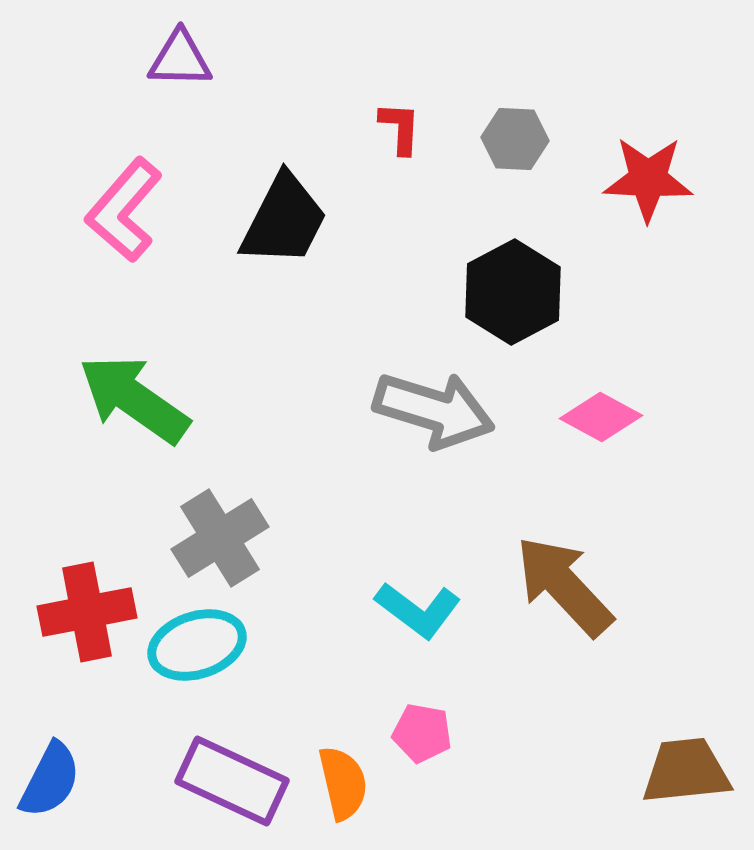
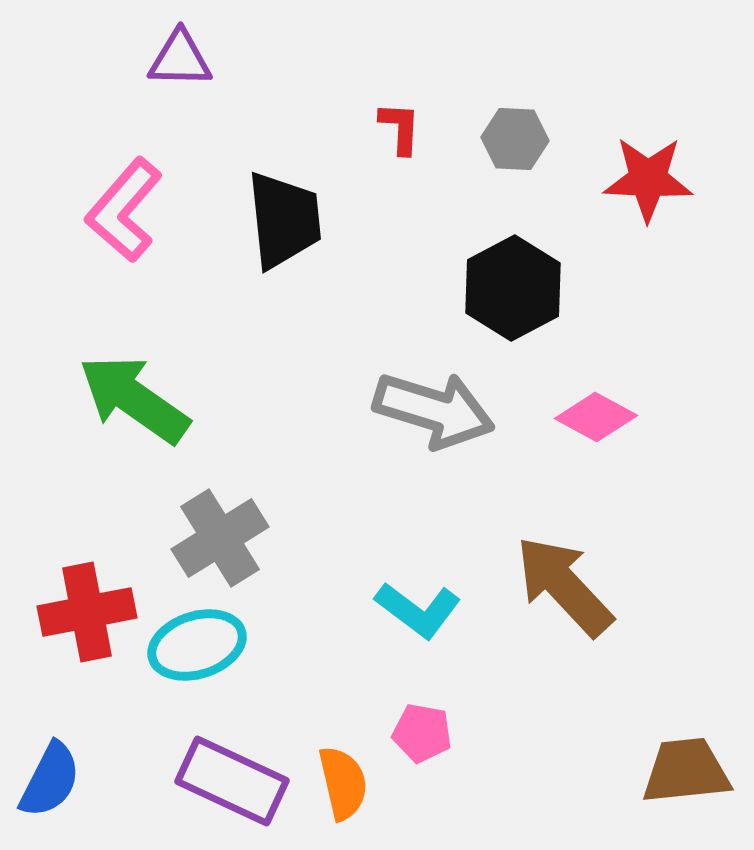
black trapezoid: rotated 33 degrees counterclockwise
black hexagon: moved 4 px up
pink diamond: moved 5 px left
